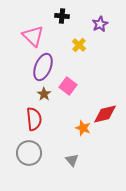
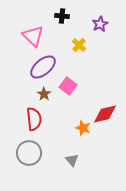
purple ellipse: rotated 28 degrees clockwise
